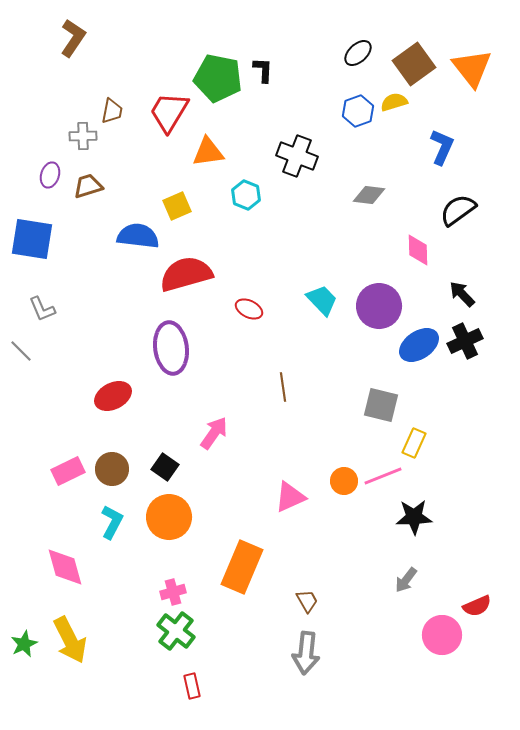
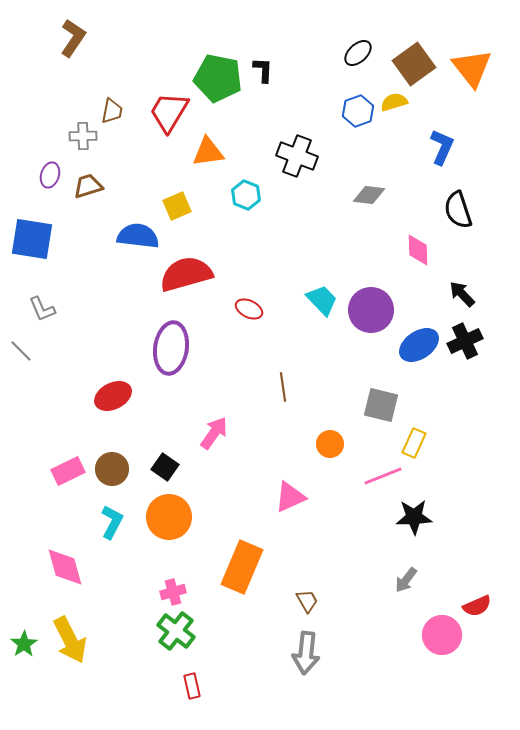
black semicircle at (458, 210): rotated 72 degrees counterclockwise
purple circle at (379, 306): moved 8 px left, 4 px down
purple ellipse at (171, 348): rotated 15 degrees clockwise
orange circle at (344, 481): moved 14 px left, 37 px up
green star at (24, 644): rotated 8 degrees counterclockwise
